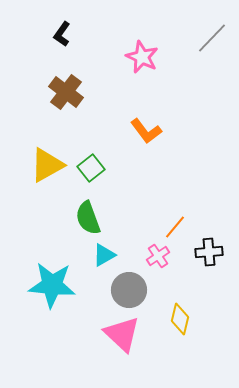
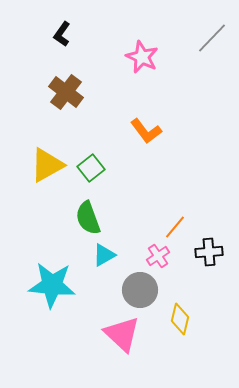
gray circle: moved 11 px right
